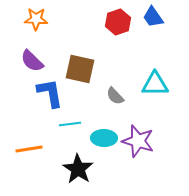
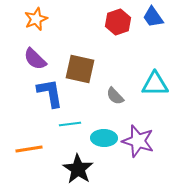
orange star: rotated 25 degrees counterclockwise
purple semicircle: moved 3 px right, 2 px up
